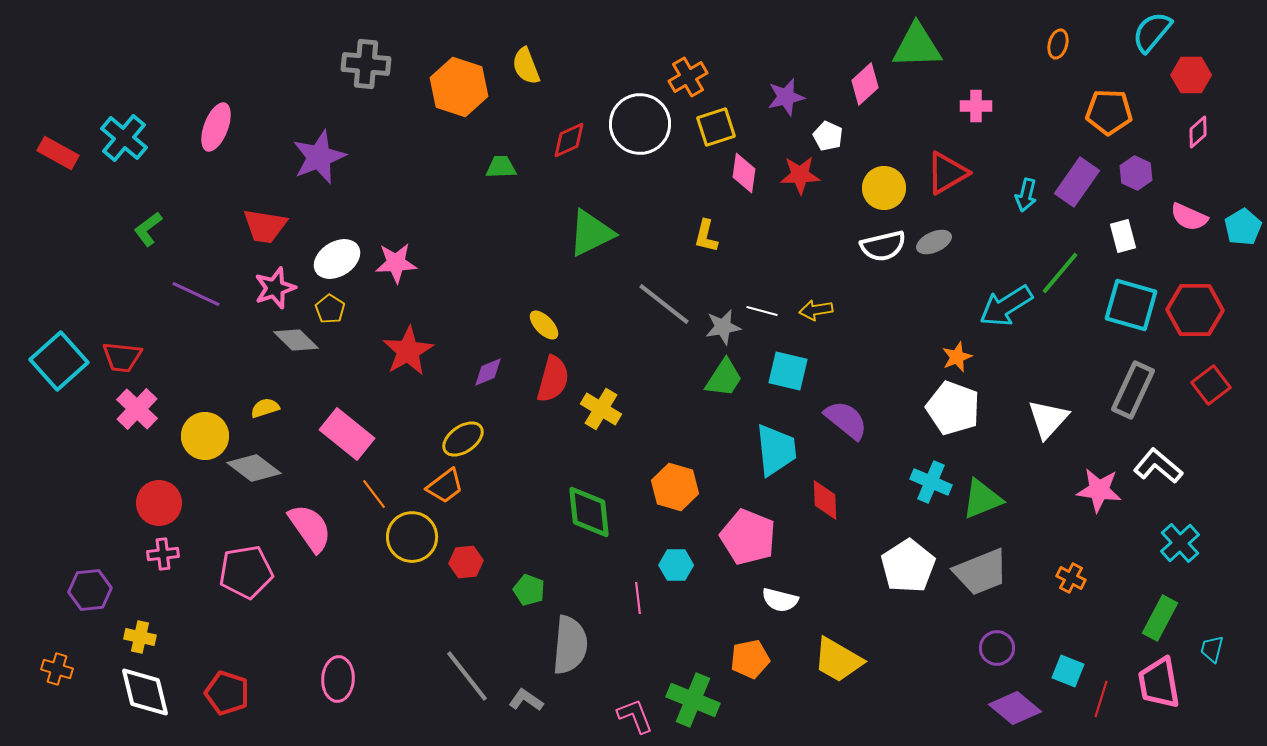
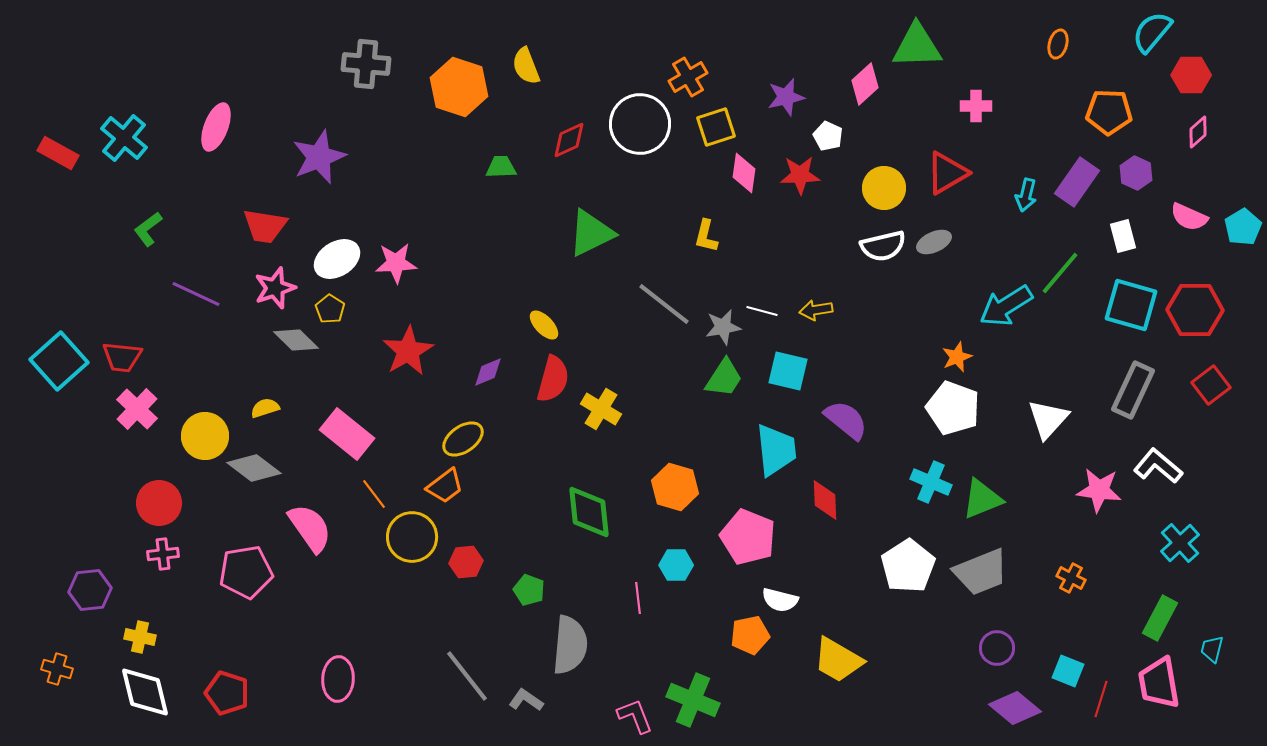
orange pentagon at (750, 659): moved 24 px up
